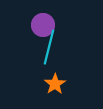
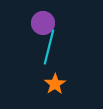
purple circle: moved 2 px up
